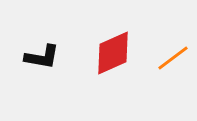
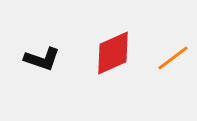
black L-shape: moved 2 px down; rotated 9 degrees clockwise
